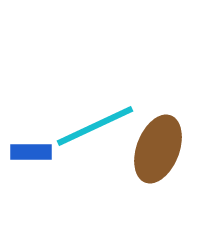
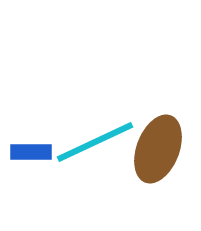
cyan line: moved 16 px down
